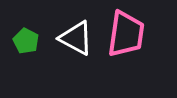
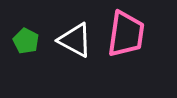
white triangle: moved 1 px left, 2 px down
